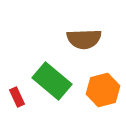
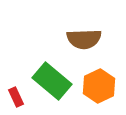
orange hexagon: moved 4 px left, 4 px up; rotated 12 degrees counterclockwise
red rectangle: moved 1 px left
